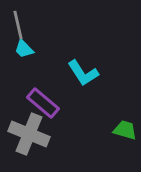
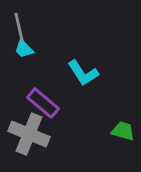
gray line: moved 1 px right, 2 px down
green trapezoid: moved 2 px left, 1 px down
